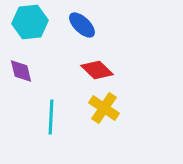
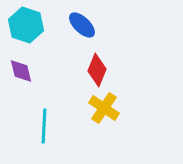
cyan hexagon: moved 4 px left, 3 px down; rotated 24 degrees clockwise
red diamond: rotated 68 degrees clockwise
cyan line: moved 7 px left, 9 px down
